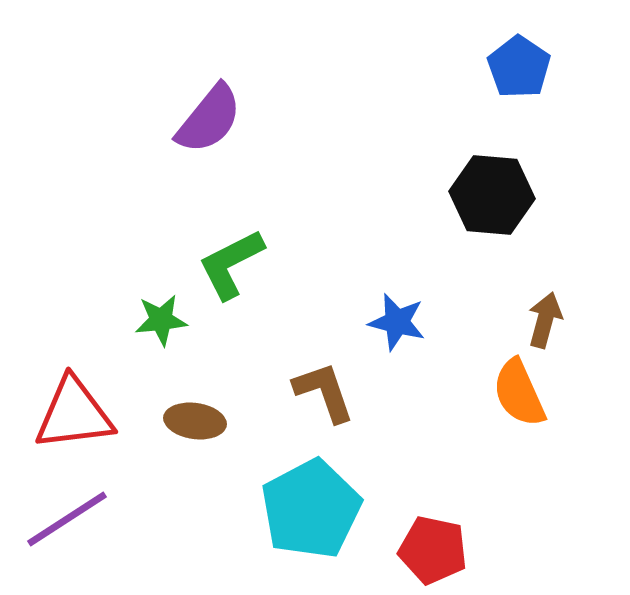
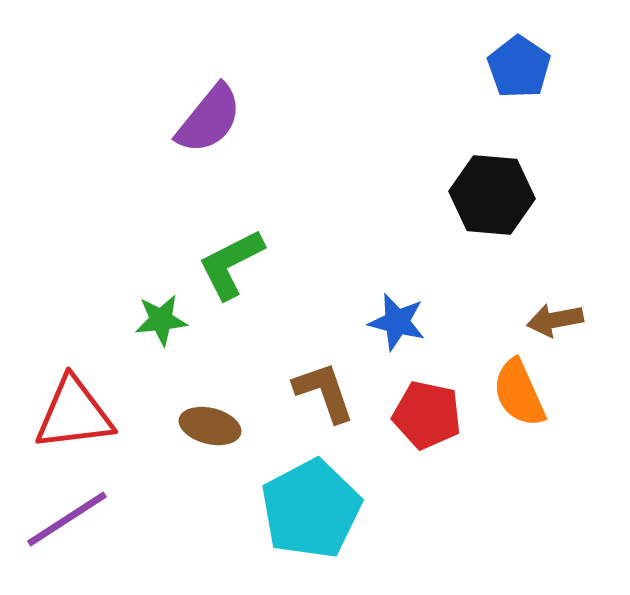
brown arrow: moved 10 px right; rotated 116 degrees counterclockwise
brown ellipse: moved 15 px right, 5 px down; rotated 6 degrees clockwise
red pentagon: moved 6 px left, 135 px up
